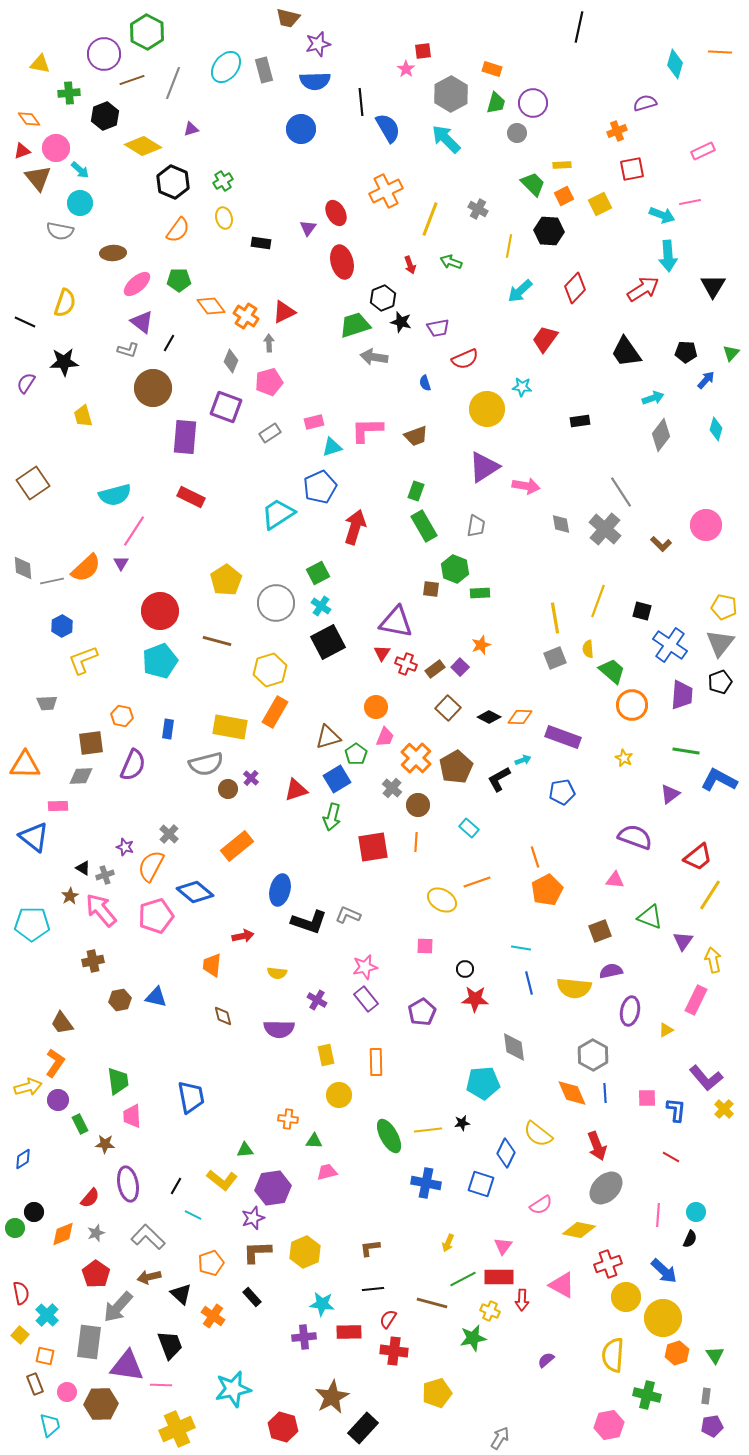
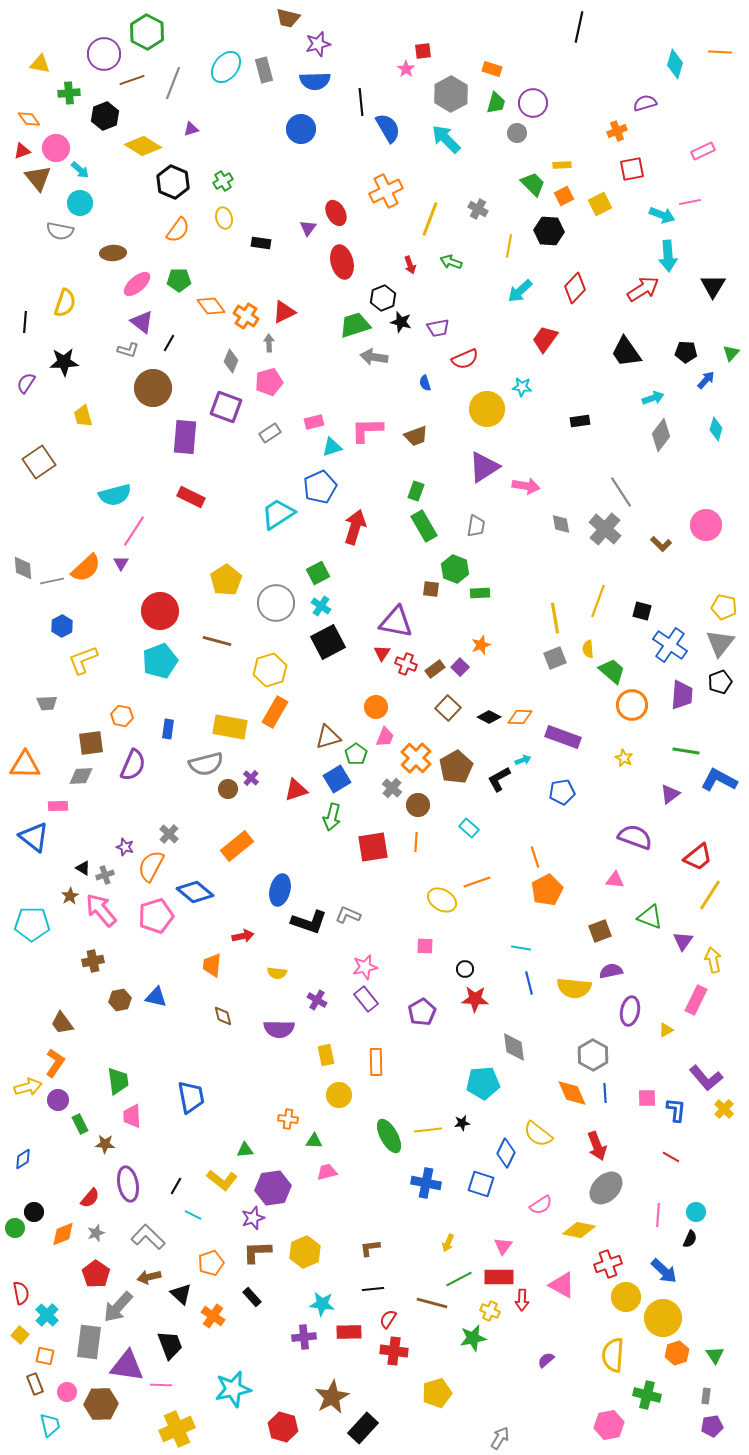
black line at (25, 322): rotated 70 degrees clockwise
brown square at (33, 483): moved 6 px right, 21 px up
green line at (463, 1279): moved 4 px left
